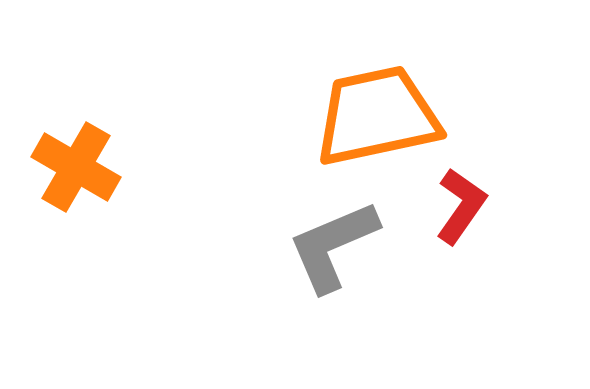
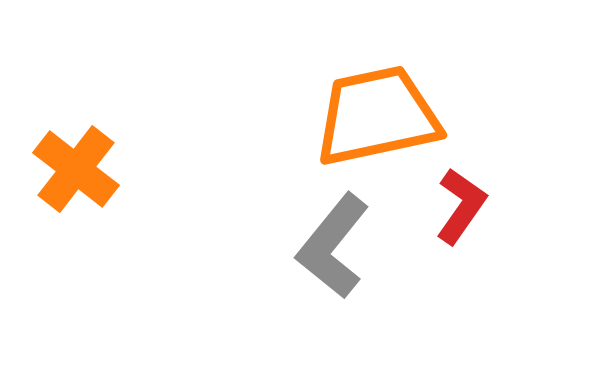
orange cross: moved 2 px down; rotated 8 degrees clockwise
gray L-shape: rotated 28 degrees counterclockwise
